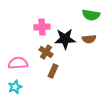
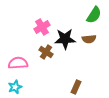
green semicircle: moved 3 px right; rotated 66 degrees counterclockwise
pink cross: rotated 28 degrees counterclockwise
brown rectangle: moved 23 px right, 16 px down
